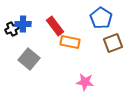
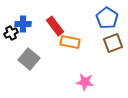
blue pentagon: moved 6 px right
black cross: moved 1 px left, 4 px down
